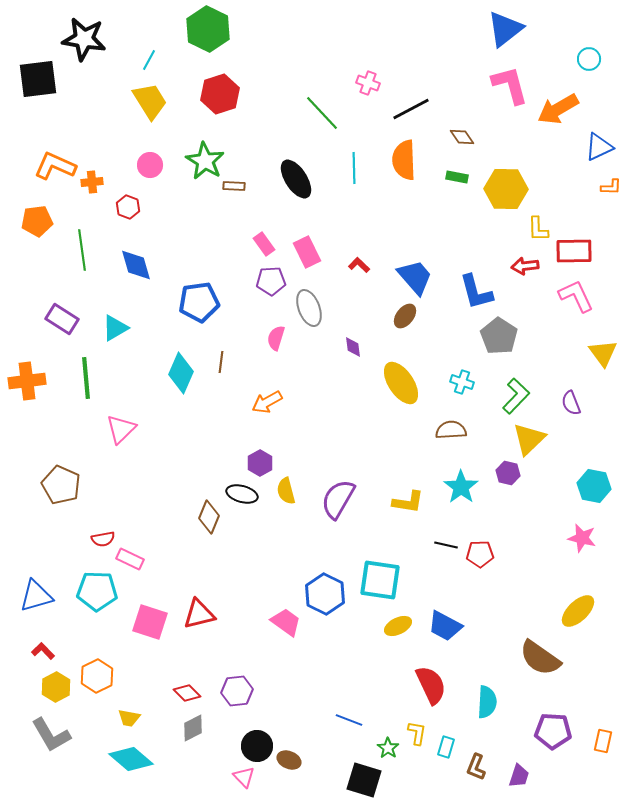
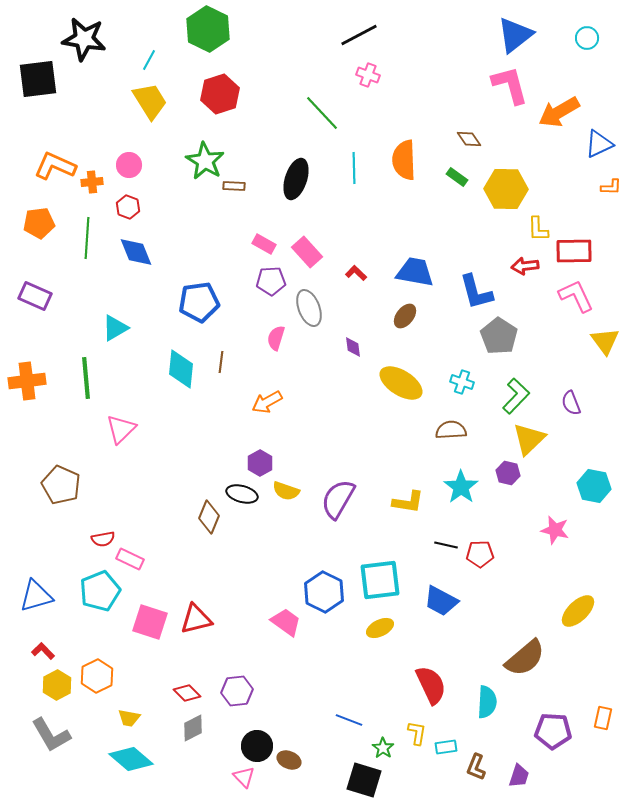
blue triangle at (505, 29): moved 10 px right, 6 px down
cyan circle at (589, 59): moved 2 px left, 21 px up
pink cross at (368, 83): moved 8 px up
black line at (411, 109): moved 52 px left, 74 px up
orange arrow at (558, 109): moved 1 px right, 3 px down
brown diamond at (462, 137): moved 7 px right, 2 px down
blue triangle at (599, 147): moved 3 px up
pink circle at (150, 165): moved 21 px left
green rectangle at (457, 177): rotated 25 degrees clockwise
black ellipse at (296, 179): rotated 51 degrees clockwise
orange pentagon at (37, 221): moved 2 px right, 2 px down
pink rectangle at (264, 244): rotated 25 degrees counterclockwise
green line at (82, 250): moved 5 px right, 12 px up; rotated 12 degrees clockwise
pink rectangle at (307, 252): rotated 16 degrees counterclockwise
blue diamond at (136, 265): moved 13 px up; rotated 6 degrees counterclockwise
red L-shape at (359, 265): moved 3 px left, 8 px down
blue trapezoid at (415, 277): moved 5 px up; rotated 39 degrees counterclockwise
purple rectangle at (62, 319): moved 27 px left, 23 px up; rotated 8 degrees counterclockwise
yellow triangle at (603, 353): moved 2 px right, 12 px up
cyan diamond at (181, 373): moved 4 px up; rotated 18 degrees counterclockwise
yellow ellipse at (401, 383): rotated 24 degrees counterclockwise
yellow semicircle at (286, 491): rotated 56 degrees counterclockwise
pink star at (582, 538): moved 27 px left, 8 px up
cyan square at (380, 580): rotated 15 degrees counterclockwise
cyan pentagon at (97, 591): moved 3 px right; rotated 24 degrees counterclockwise
blue hexagon at (325, 594): moved 1 px left, 2 px up
red triangle at (199, 614): moved 3 px left, 5 px down
yellow ellipse at (398, 626): moved 18 px left, 2 px down
blue trapezoid at (445, 626): moved 4 px left, 25 px up
brown semicircle at (540, 658): moved 15 px left; rotated 75 degrees counterclockwise
yellow hexagon at (56, 687): moved 1 px right, 2 px up
orange rectangle at (603, 741): moved 23 px up
cyan rectangle at (446, 747): rotated 65 degrees clockwise
green star at (388, 748): moved 5 px left
